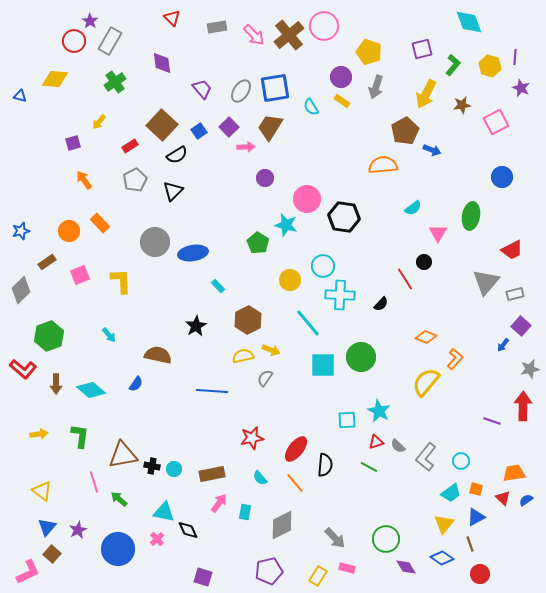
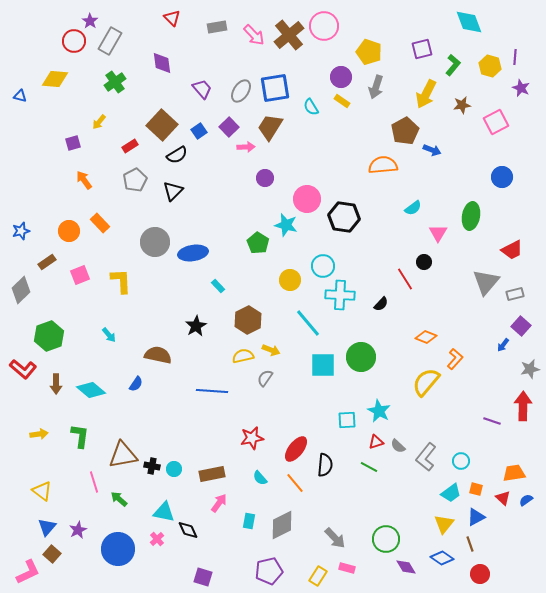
cyan rectangle at (245, 512): moved 4 px right, 9 px down
